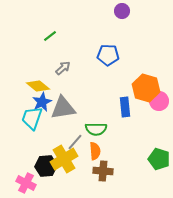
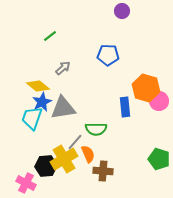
orange semicircle: moved 7 px left, 3 px down; rotated 18 degrees counterclockwise
